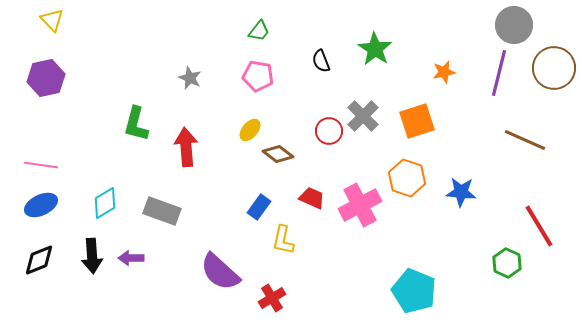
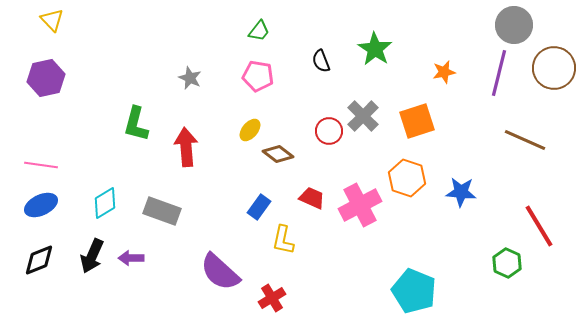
black arrow: rotated 28 degrees clockwise
